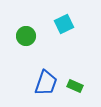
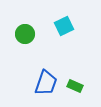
cyan square: moved 2 px down
green circle: moved 1 px left, 2 px up
